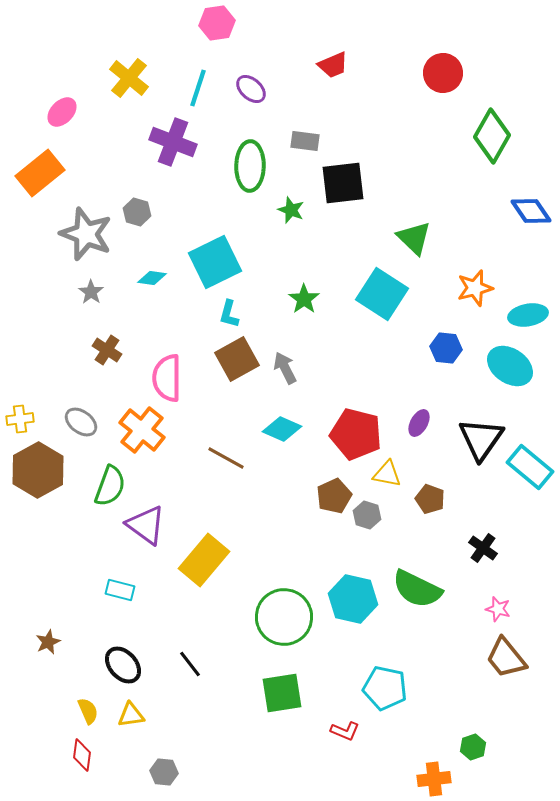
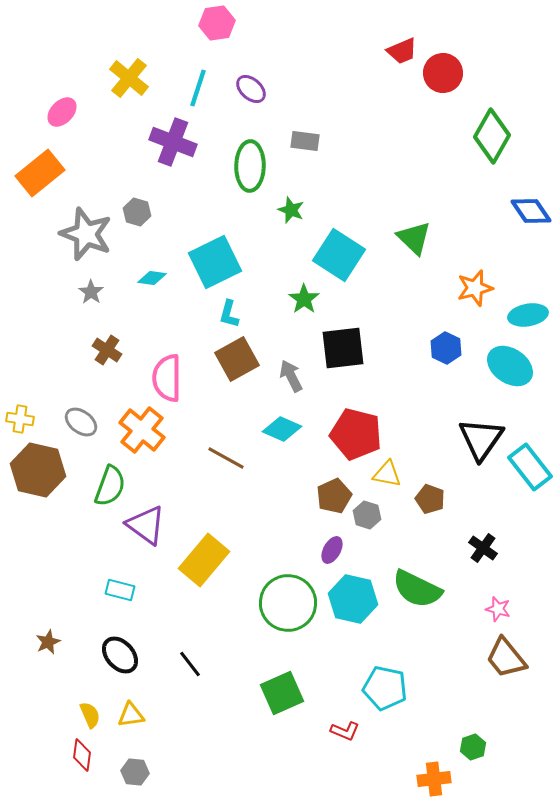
red trapezoid at (333, 65): moved 69 px right, 14 px up
black square at (343, 183): moved 165 px down
cyan square at (382, 294): moved 43 px left, 39 px up
blue hexagon at (446, 348): rotated 20 degrees clockwise
gray arrow at (285, 368): moved 6 px right, 8 px down
yellow cross at (20, 419): rotated 16 degrees clockwise
purple ellipse at (419, 423): moved 87 px left, 127 px down
cyan rectangle at (530, 467): rotated 12 degrees clockwise
brown hexagon at (38, 470): rotated 18 degrees counterclockwise
green circle at (284, 617): moved 4 px right, 14 px up
black ellipse at (123, 665): moved 3 px left, 10 px up
green square at (282, 693): rotated 15 degrees counterclockwise
yellow semicircle at (88, 711): moved 2 px right, 4 px down
gray hexagon at (164, 772): moved 29 px left
